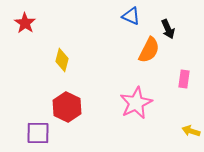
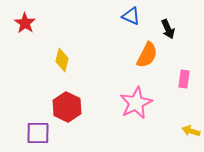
orange semicircle: moved 2 px left, 5 px down
